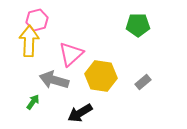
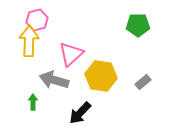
green arrow: rotated 35 degrees counterclockwise
black arrow: rotated 15 degrees counterclockwise
